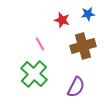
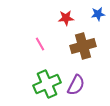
blue star: moved 10 px right
red star: moved 4 px right, 2 px up; rotated 21 degrees counterclockwise
green cross: moved 13 px right, 10 px down; rotated 24 degrees clockwise
purple semicircle: moved 2 px up
